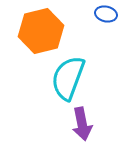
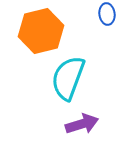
blue ellipse: moved 1 px right; rotated 70 degrees clockwise
purple arrow: rotated 96 degrees counterclockwise
